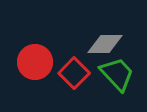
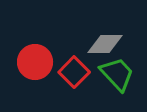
red square: moved 1 px up
